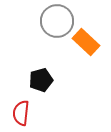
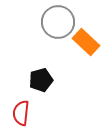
gray circle: moved 1 px right, 1 px down
